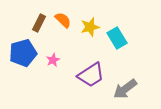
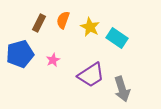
orange semicircle: rotated 114 degrees counterclockwise
yellow star: rotated 30 degrees counterclockwise
cyan rectangle: rotated 25 degrees counterclockwise
blue pentagon: moved 3 px left, 1 px down
gray arrow: moved 3 px left; rotated 70 degrees counterclockwise
